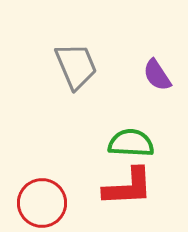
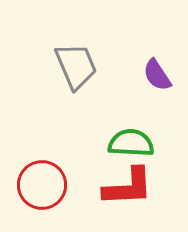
red circle: moved 18 px up
